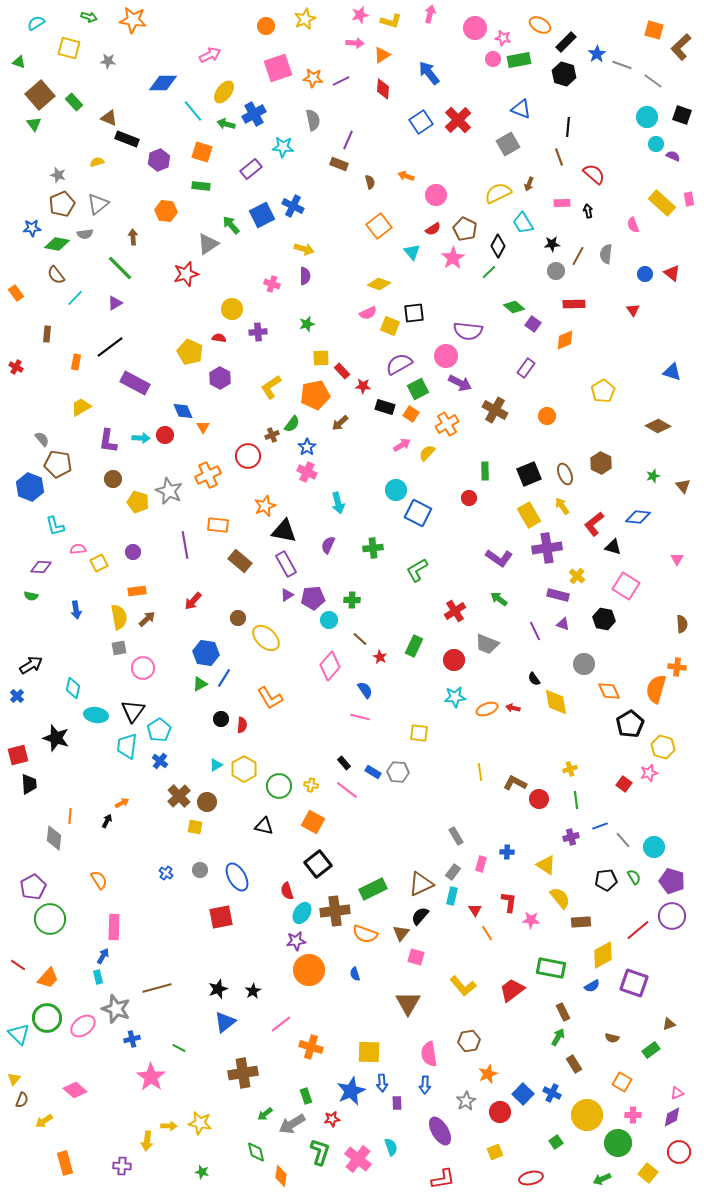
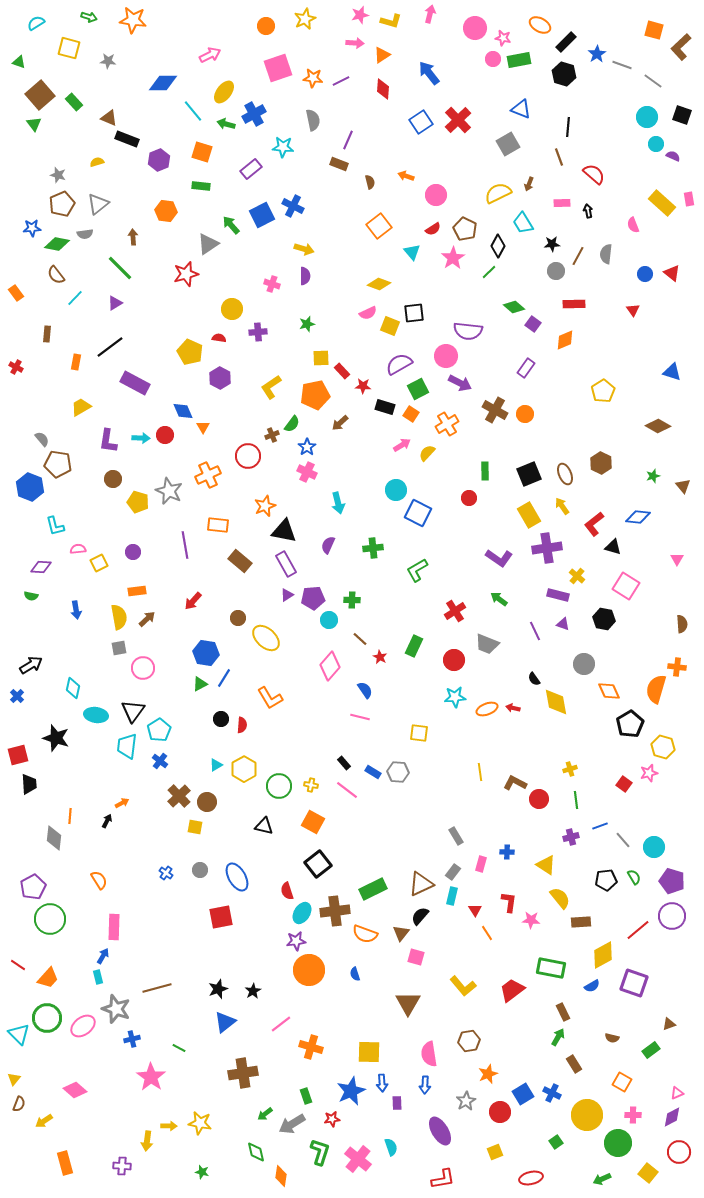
orange circle at (547, 416): moved 22 px left, 2 px up
blue square at (523, 1094): rotated 15 degrees clockwise
brown semicircle at (22, 1100): moved 3 px left, 4 px down
